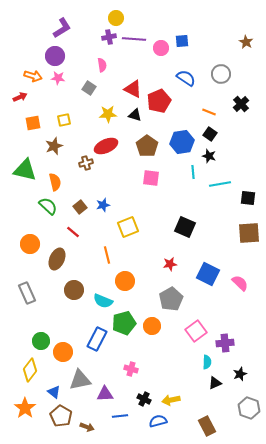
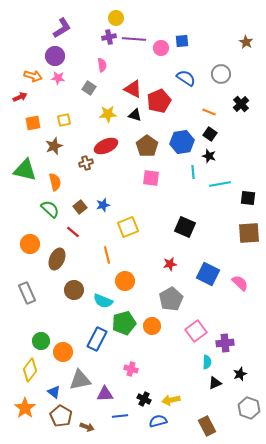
green semicircle at (48, 206): moved 2 px right, 3 px down
